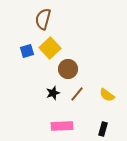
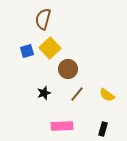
black star: moved 9 px left
